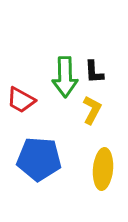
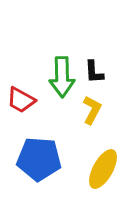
green arrow: moved 3 px left
yellow ellipse: rotated 24 degrees clockwise
